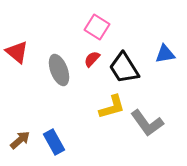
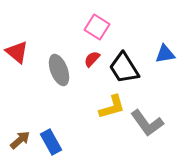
blue rectangle: moved 3 px left
